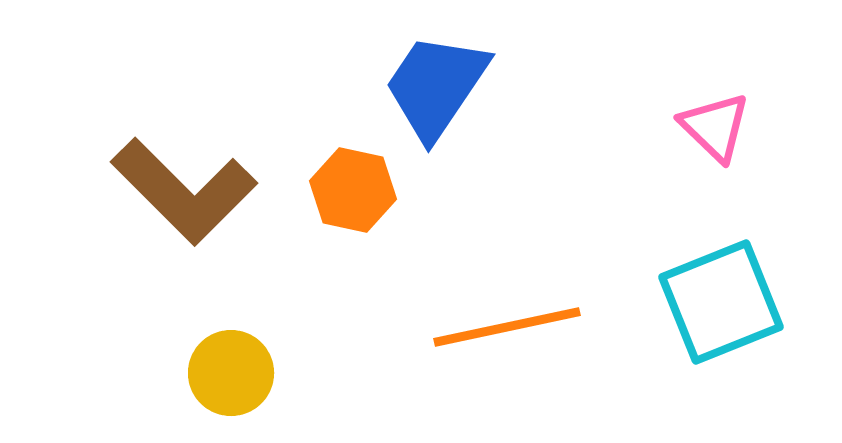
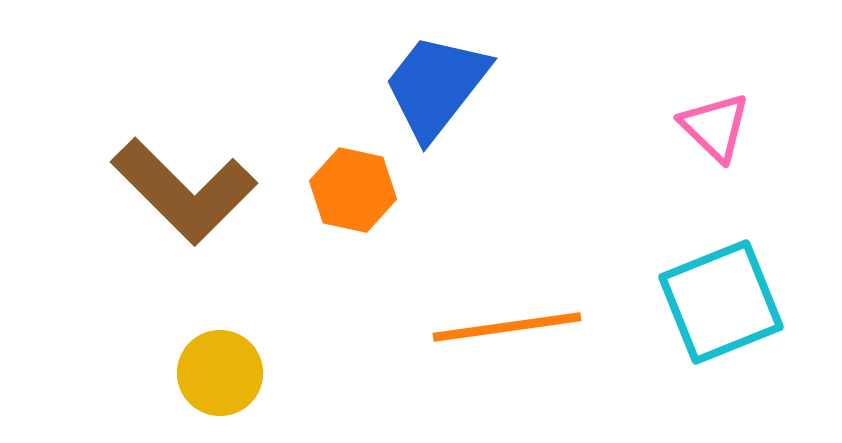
blue trapezoid: rotated 4 degrees clockwise
orange line: rotated 4 degrees clockwise
yellow circle: moved 11 px left
